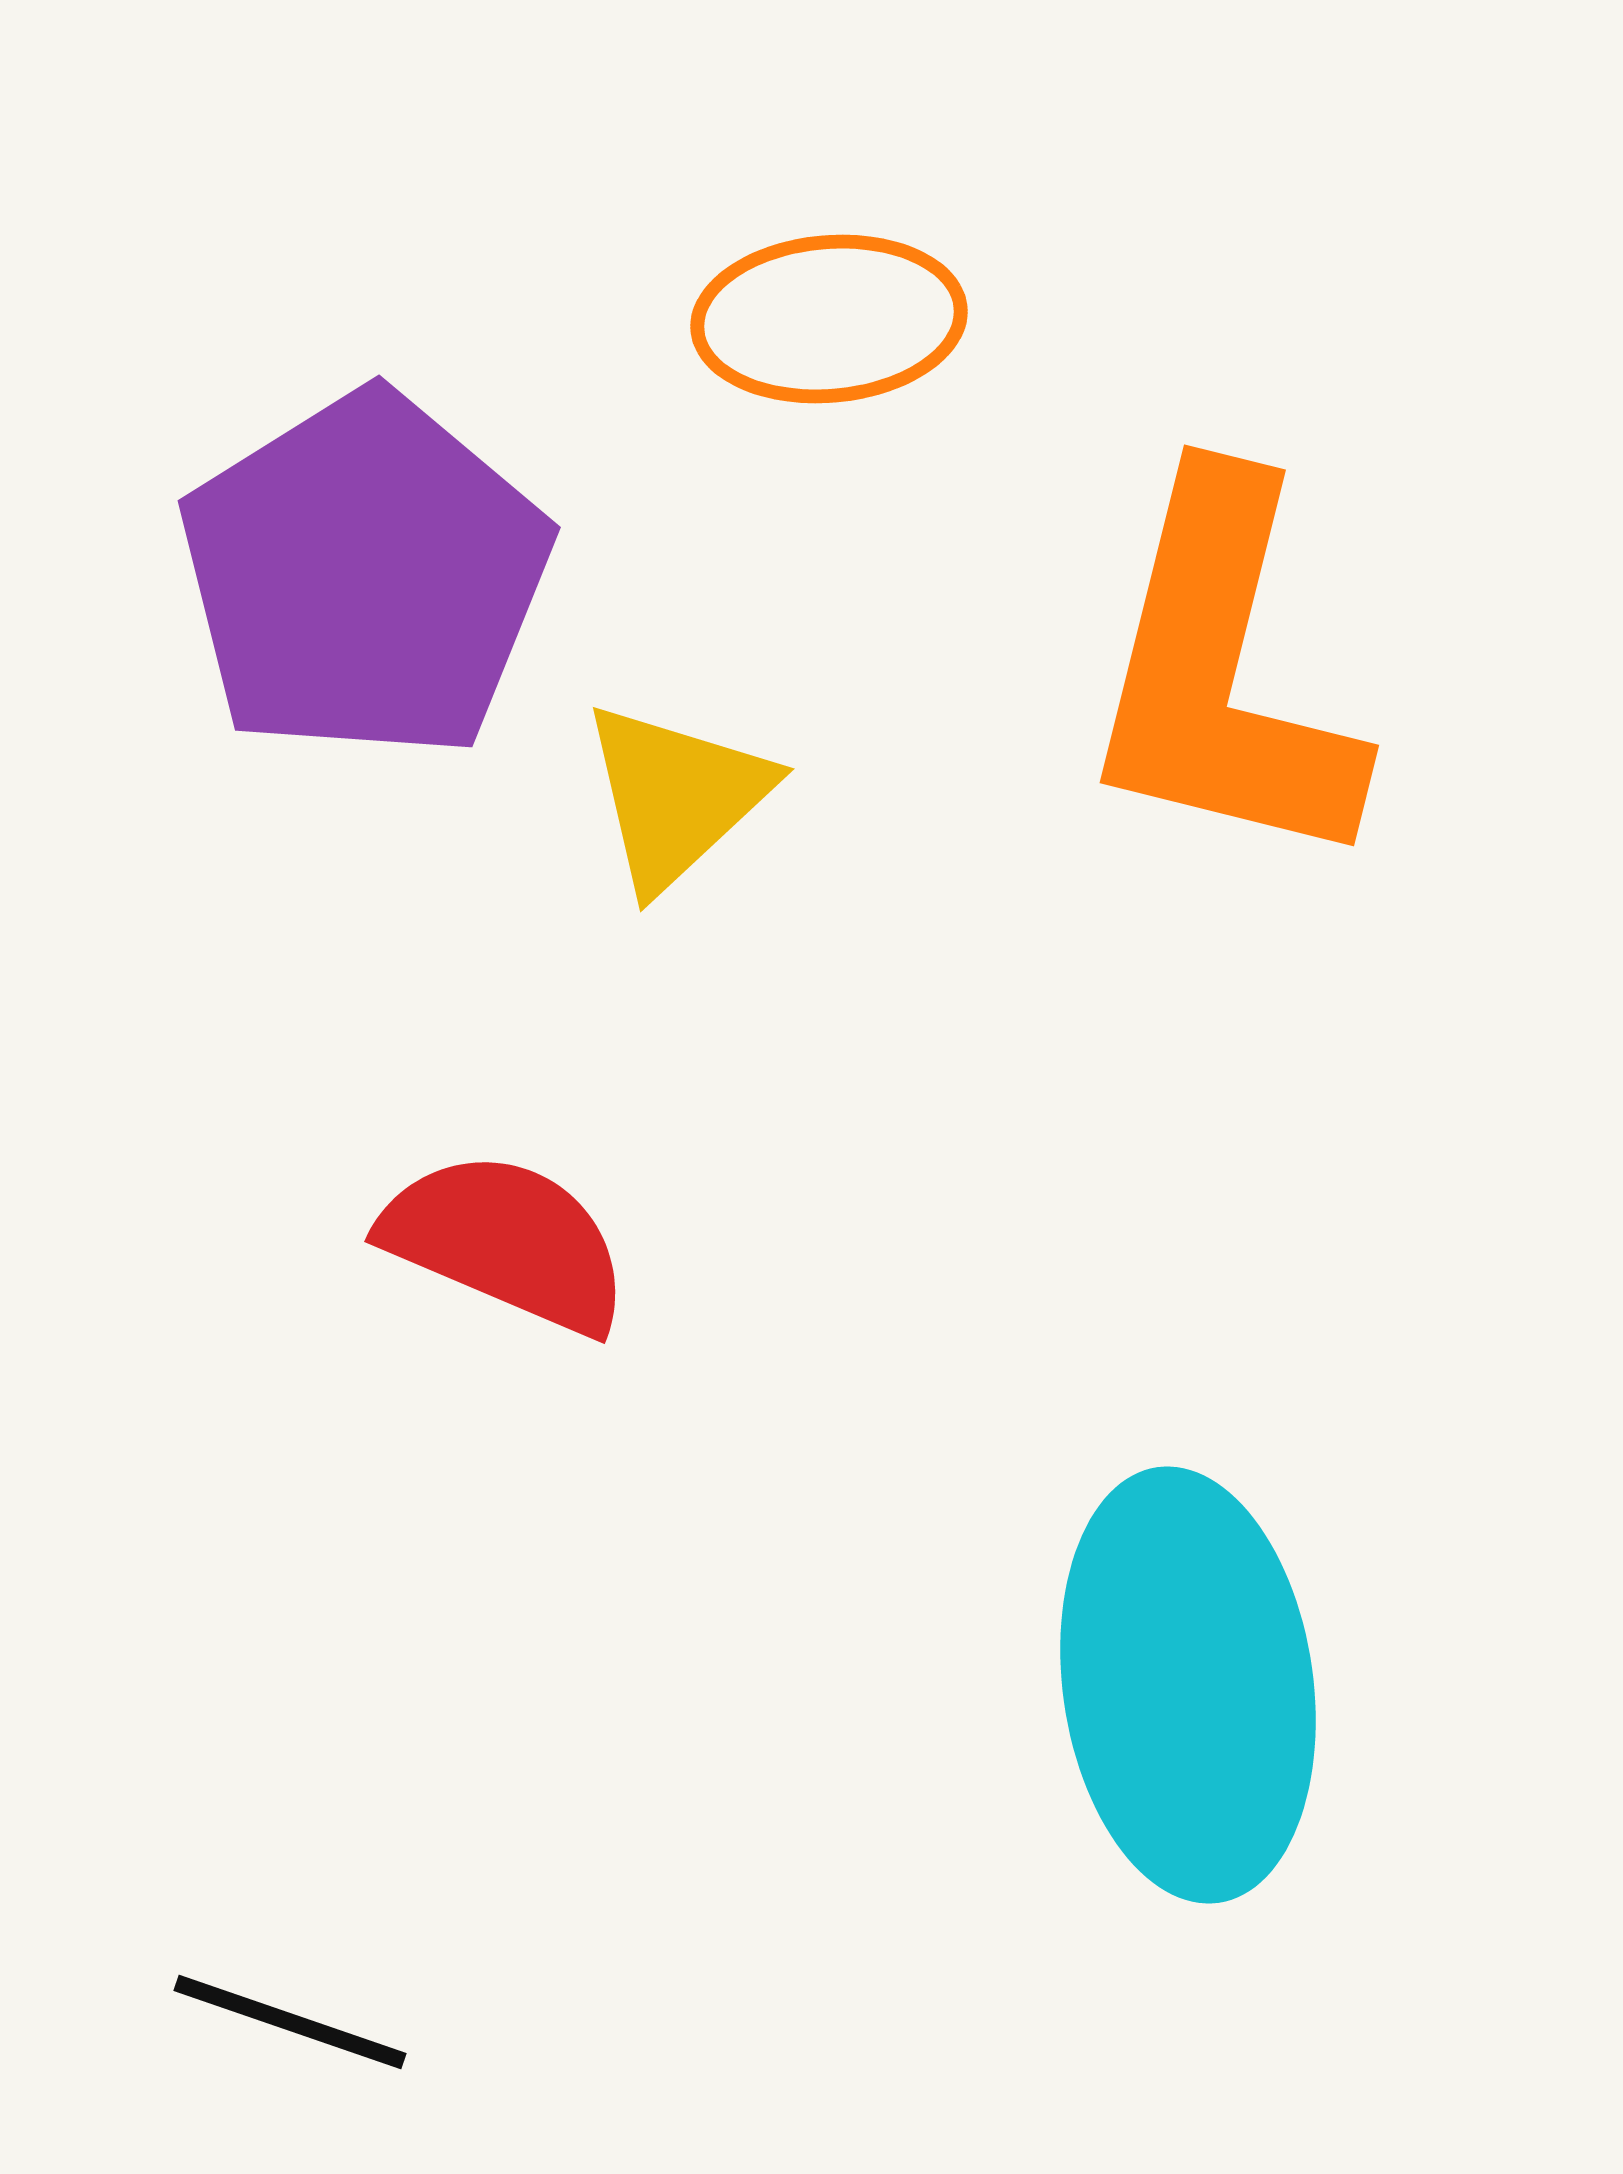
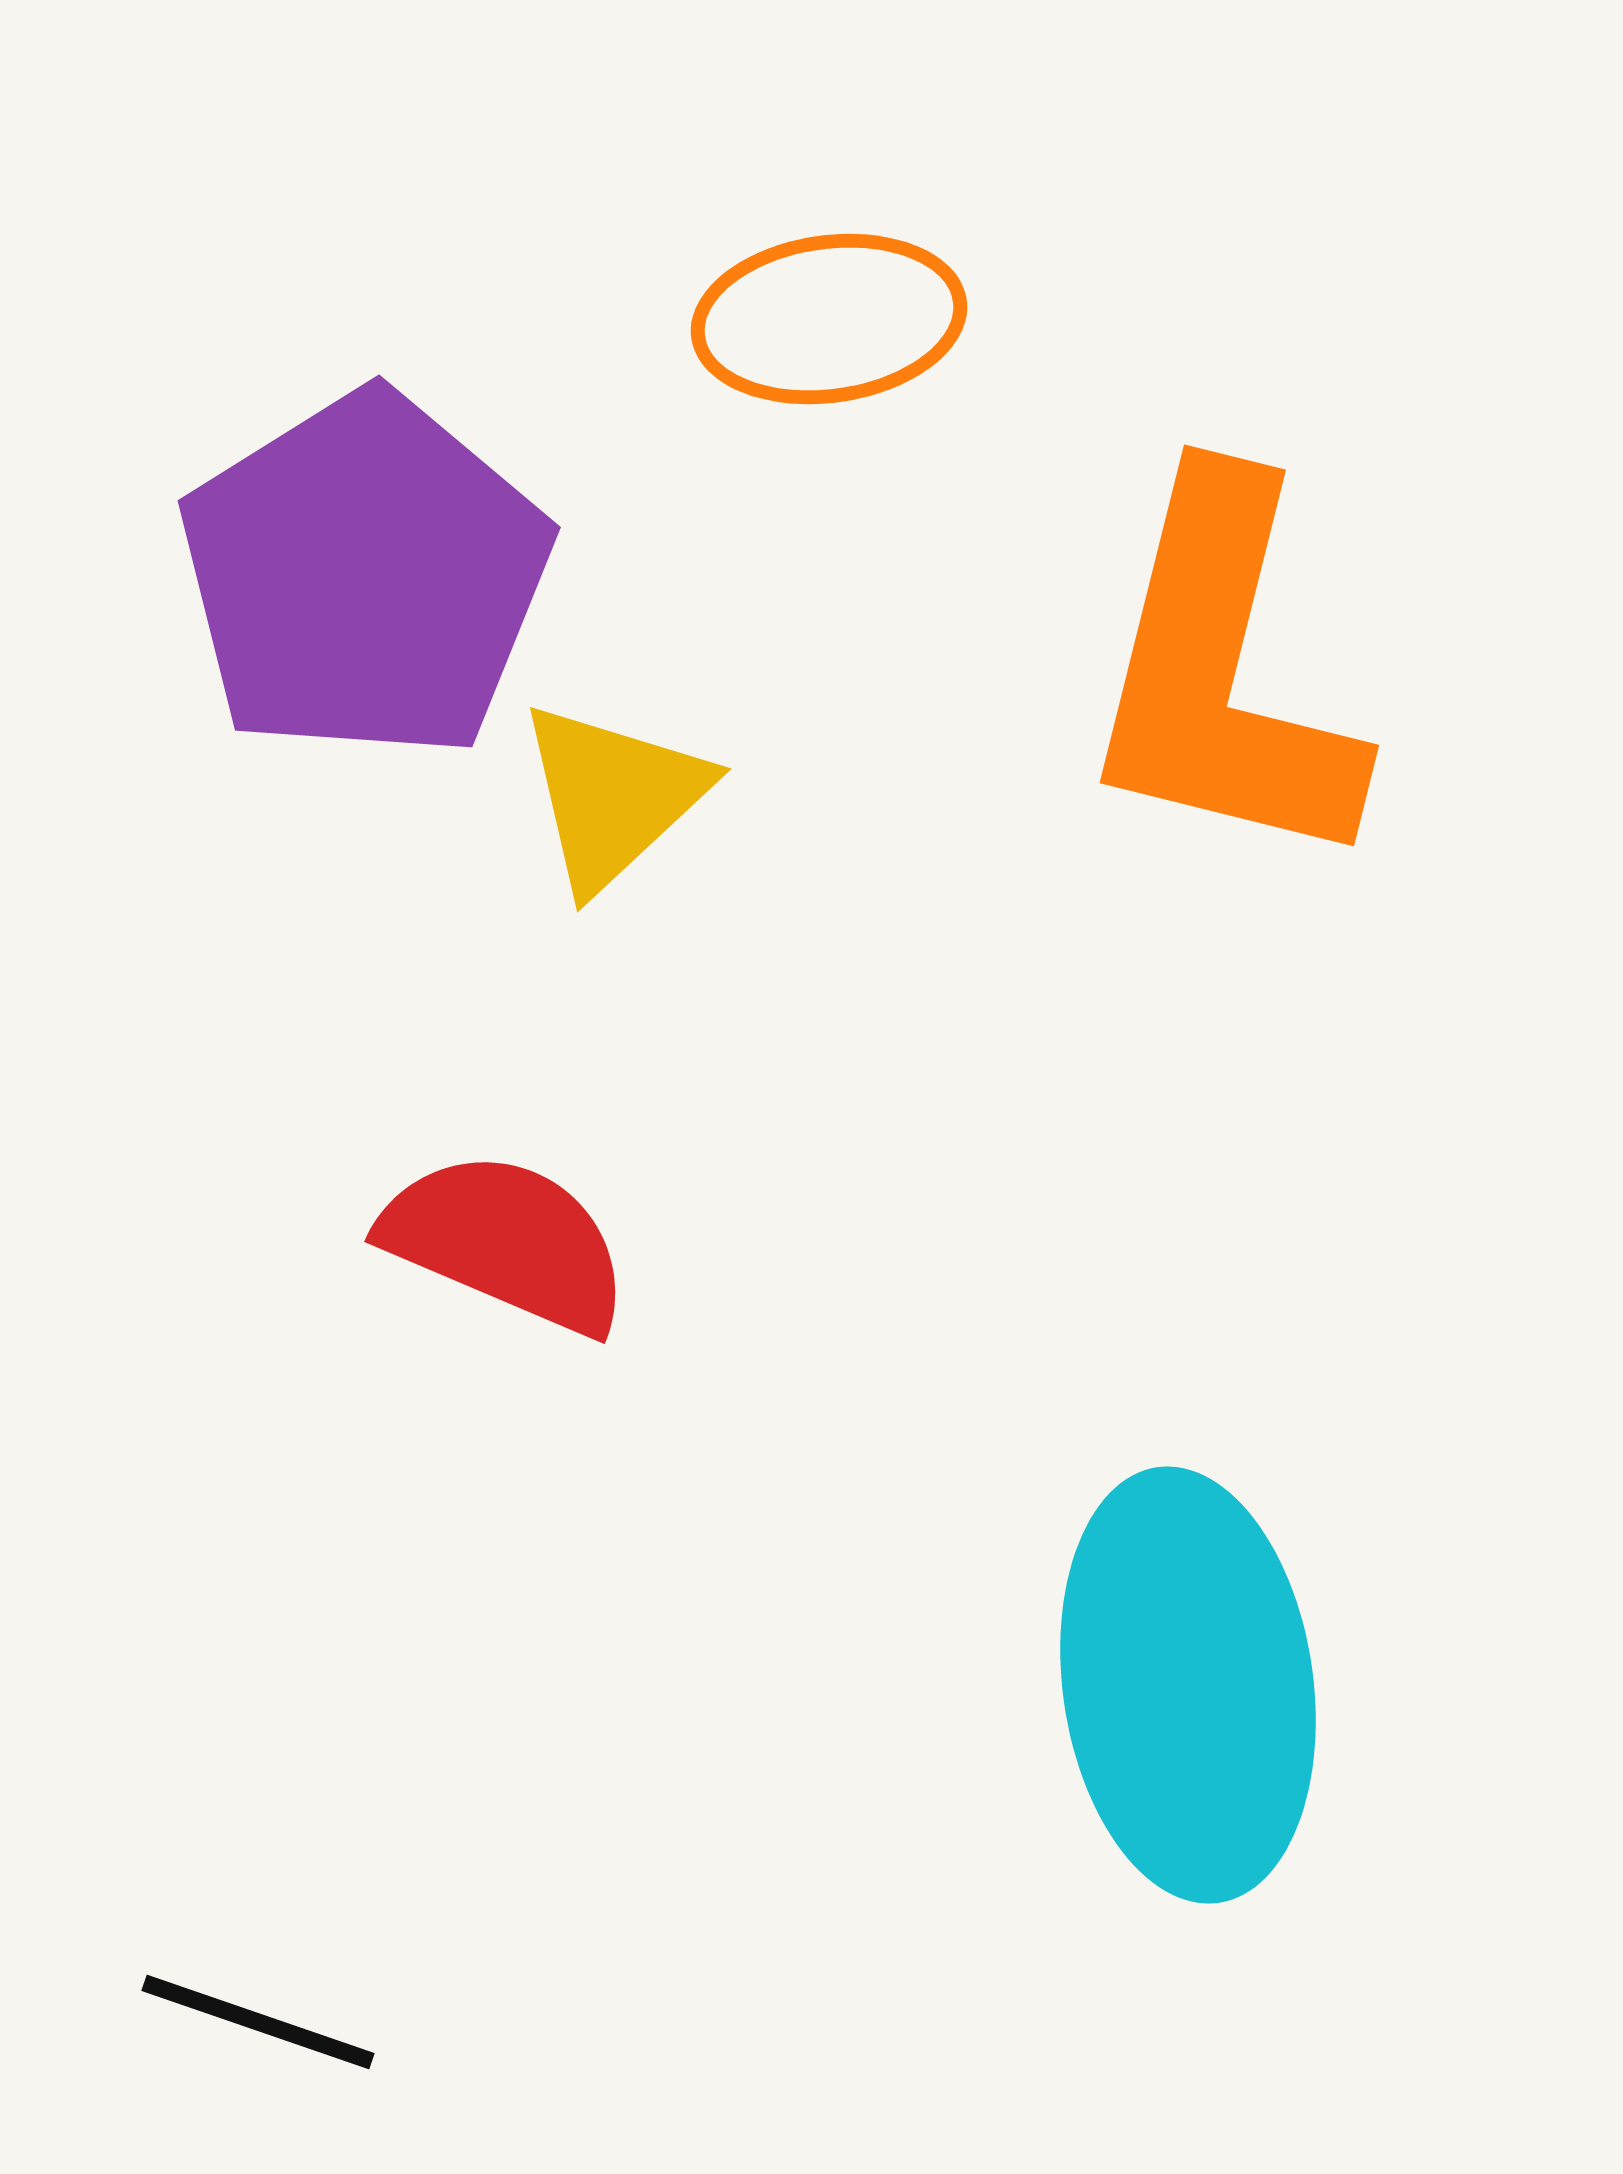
orange ellipse: rotated 3 degrees counterclockwise
yellow triangle: moved 63 px left
black line: moved 32 px left
